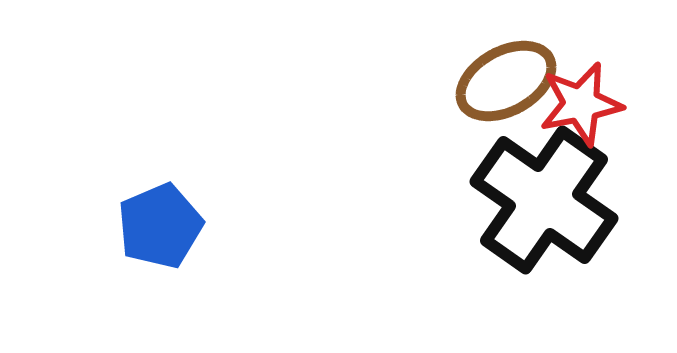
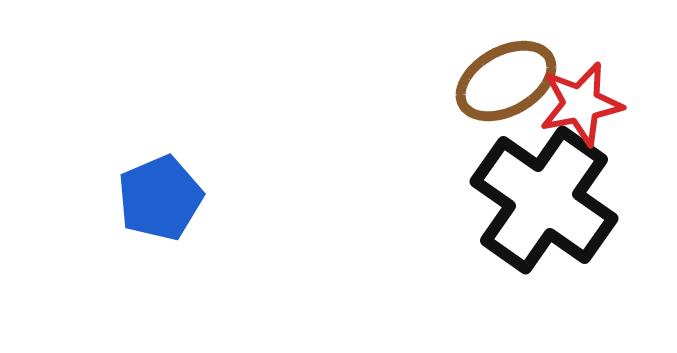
blue pentagon: moved 28 px up
